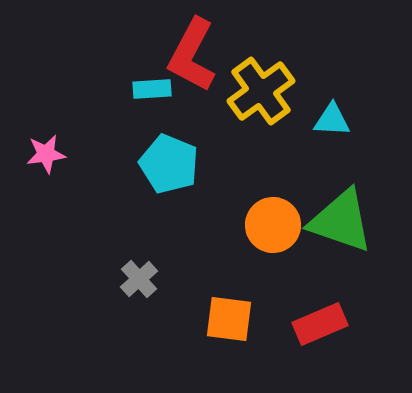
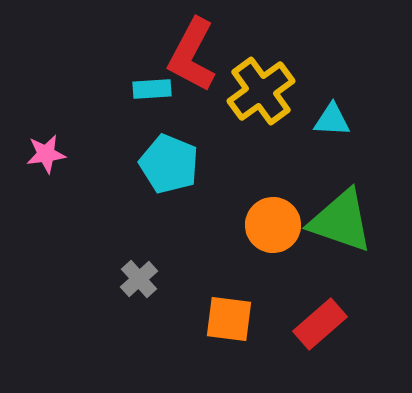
red rectangle: rotated 18 degrees counterclockwise
